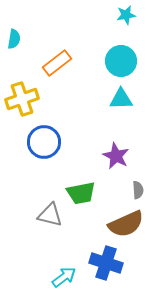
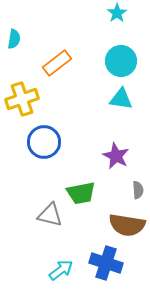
cyan star: moved 9 px left, 2 px up; rotated 24 degrees counterclockwise
cyan triangle: rotated 10 degrees clockwise
brown semicircle: moved 1 px right, 1 px down; rotated 33 degrees clockwise
cyan arrow: moved 3 px left, 7 px up
